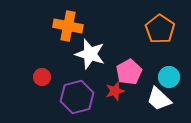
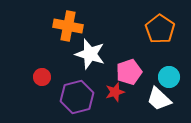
pink pentagon: rotated 10 degrees clockwise
red star: moved 1 px down
